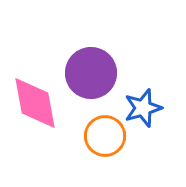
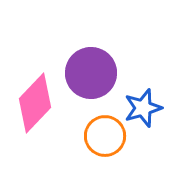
pink diamond: rotated 54 degrees clockwise
